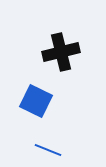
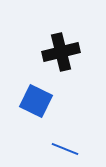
blue line: moved 17 px right, 1 px up
